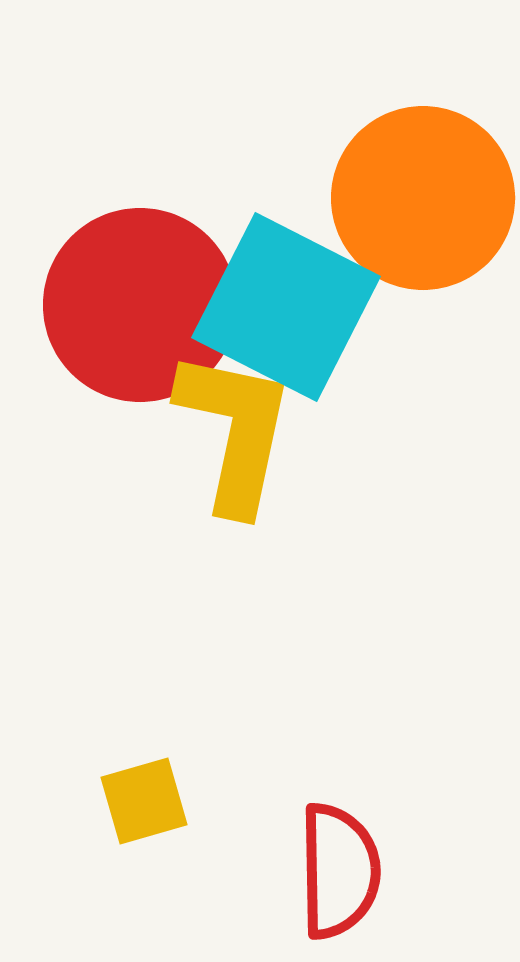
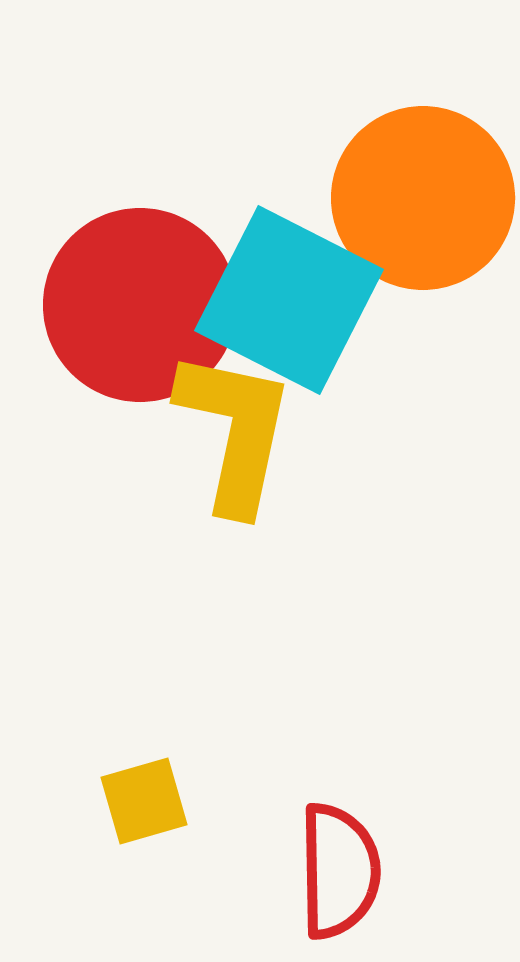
cyan square: moved 3 px right, 7 px up
